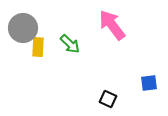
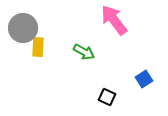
pink arrow: moved 2 px right, 5 px up
green arrow: moved 14 px right, 8 px down; rotated 15 degrees counterclockwise
blue square: moved 5 px left, 4 px up; rotated 24 degrees counterclockwise
black square: moved 1 px left, 2 px up
